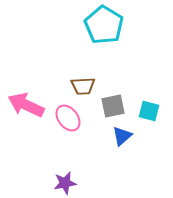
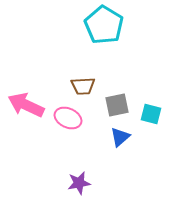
gray square: moved 4 px right, 1 px up
cyan square: moved 2 px right, 3 px down
pink ellipse: rotated 28 degrees counterclockwise
blue triangle: moved 2 px left, 1 px down
purple star: moved 14 px right
